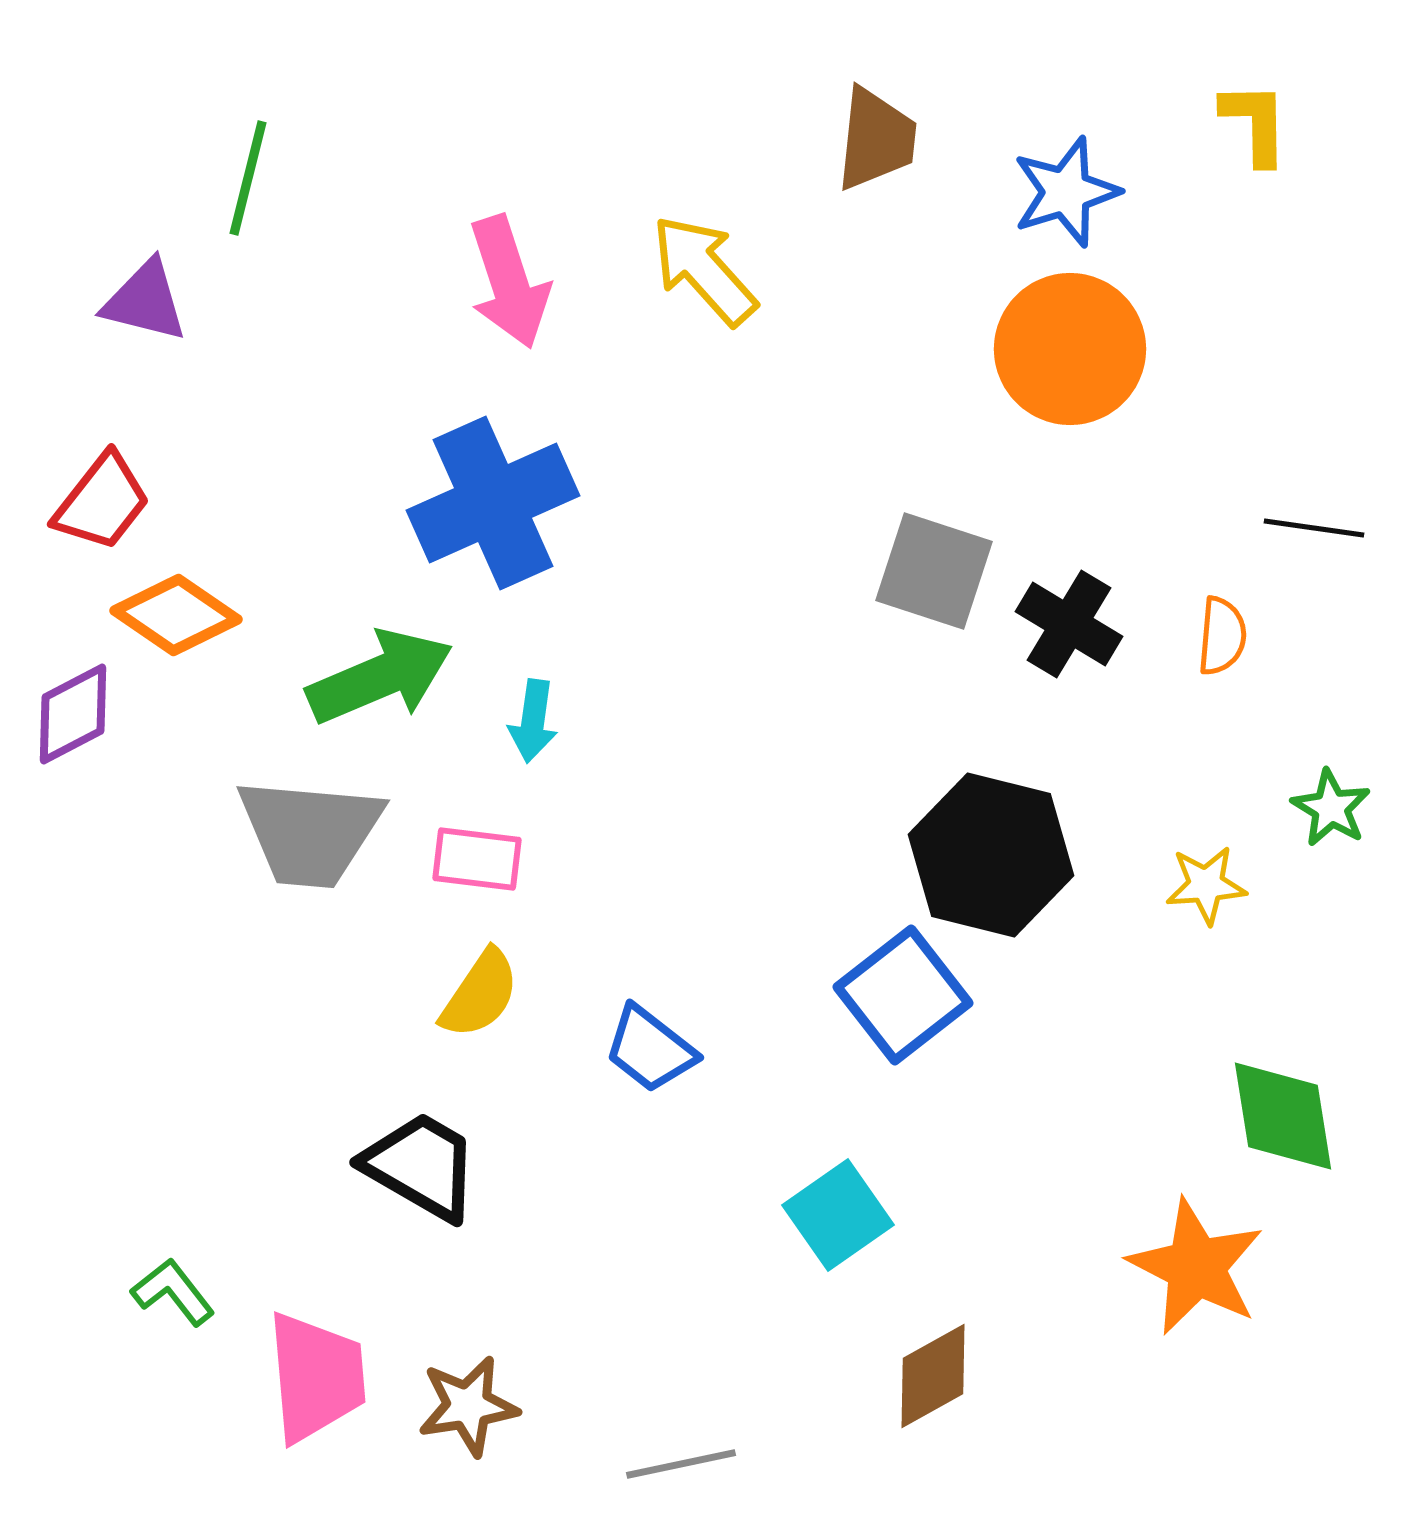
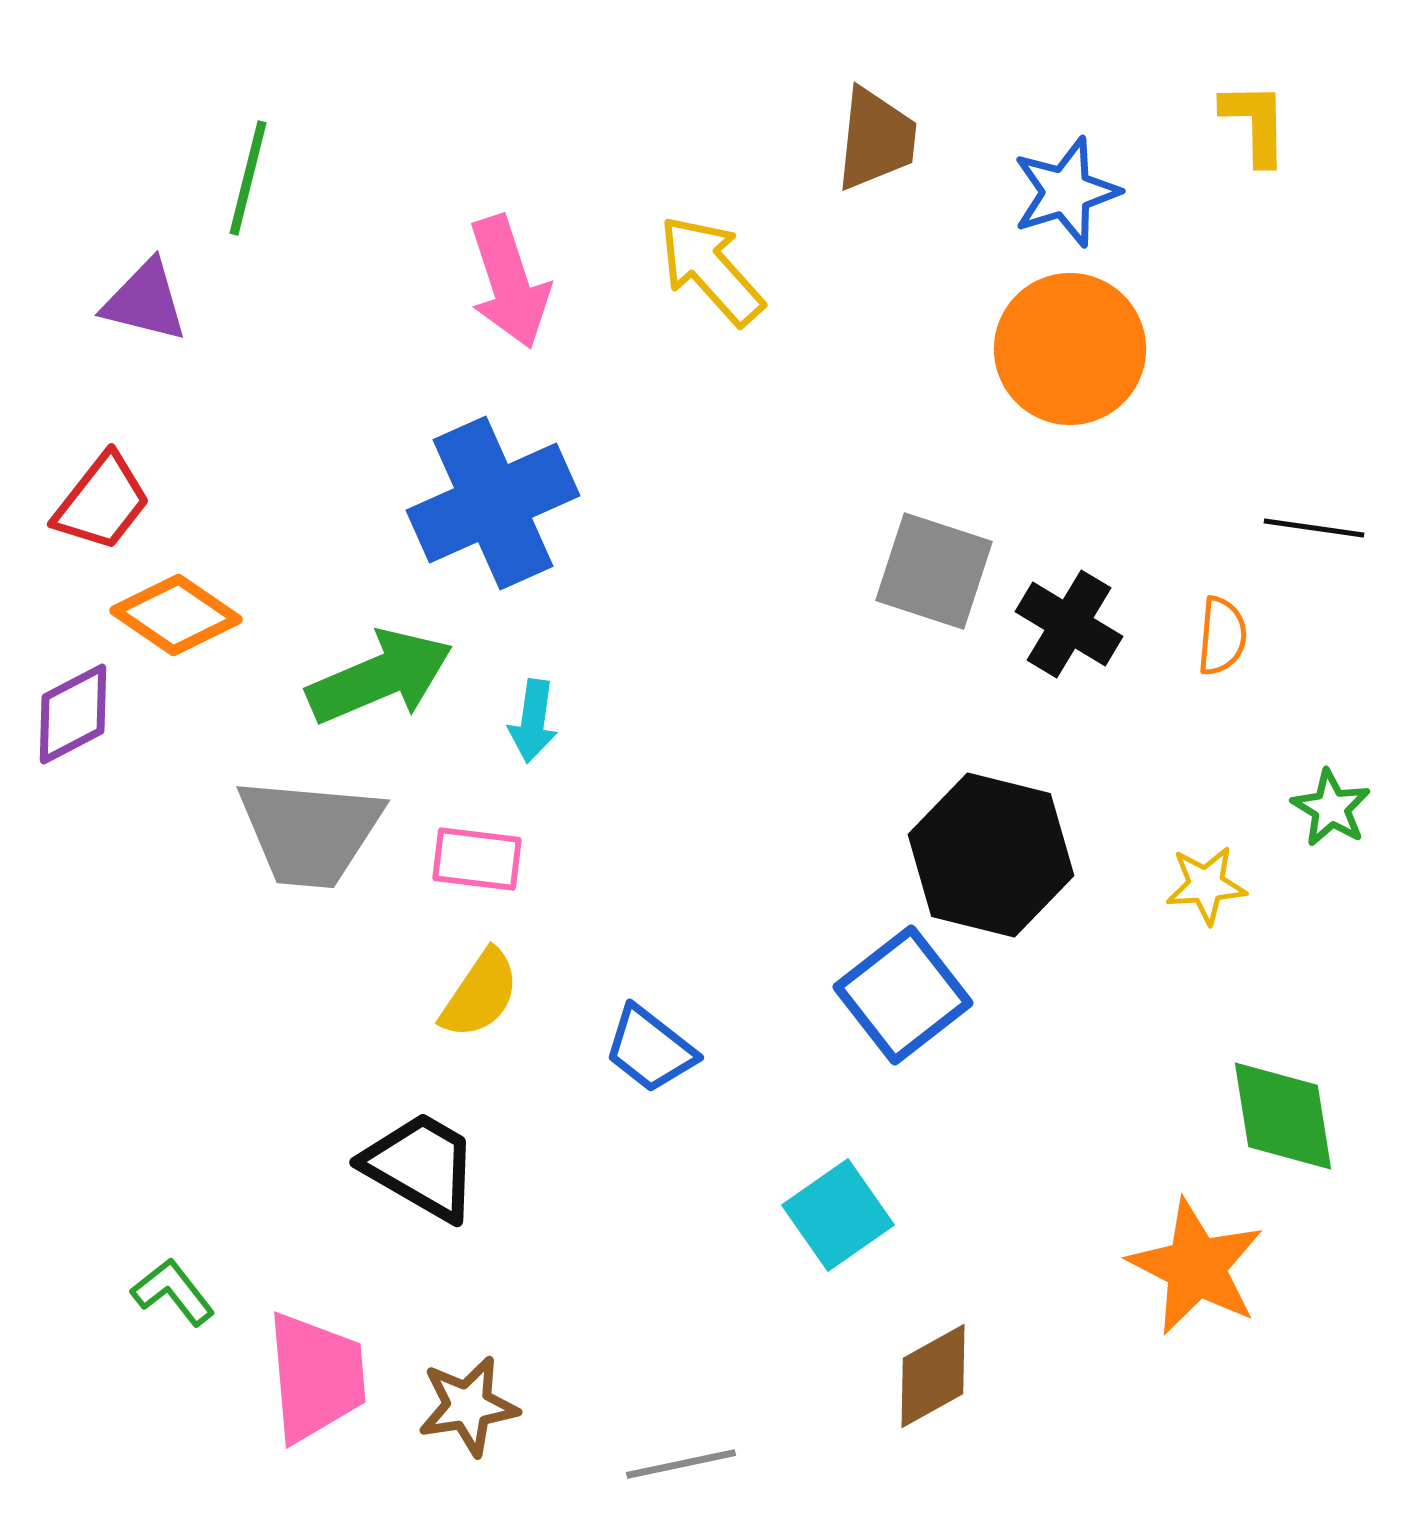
yellow arrow: moved 7 px right
